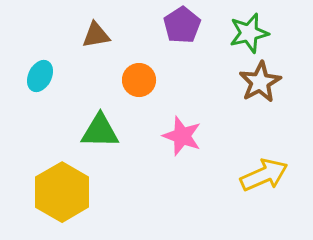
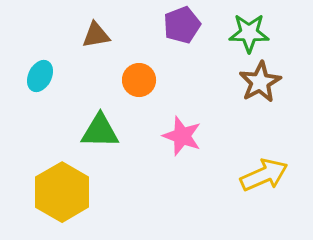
purple pentagon: rotated 12 degrees clockwise
green star: rotated 15 degrees clockwise
